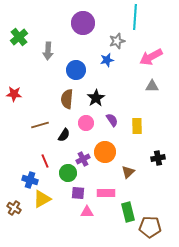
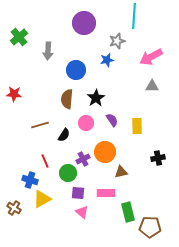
cyan line: moved 1 px left, 1 px up
purple circle: moved 1 px right
brown triangle: moved 7 px left; rotated 32 degrees clockwise
pink triangle: moved 5 px left; rotated 40 degrees clockwise
